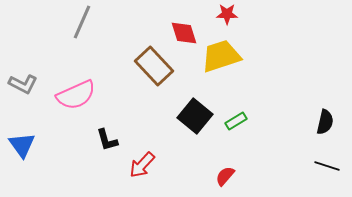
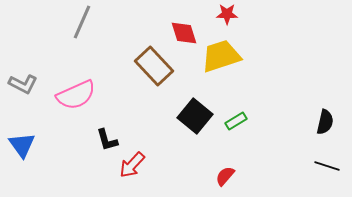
red arrow: moved 10 px left
